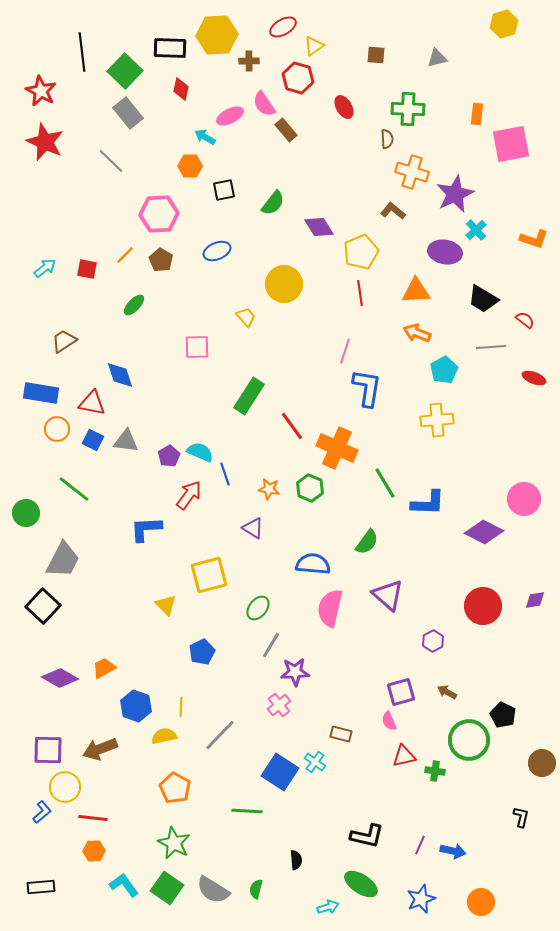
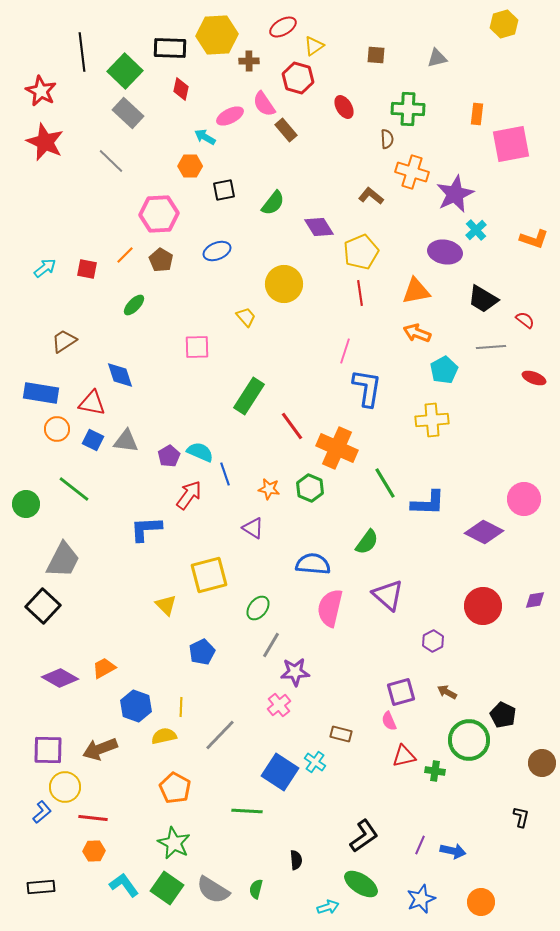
gray rectangle at (128, 113): rotated 8 degrees counterclockwise
brown L-shape at (393, 211): moved 22 px left, 15 px up
orange triangle at (416, 291): rotated 8 degrees counterclockwise
yellow cross at (437, 420): moved 5 px left
green circle at (26, 513): moved 9 px up
black L-shape at (367, 836): moved 3 px left; rotated 48 degrees counterclockwise
